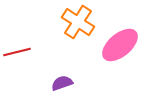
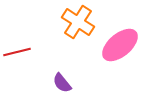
purple semicircle: rotated 110 degrees counterclockwise
